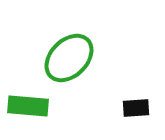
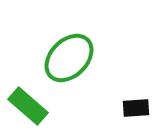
green rectangle: rotated 36 degrees clockwise
